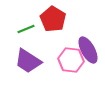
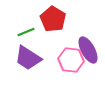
green line: moved 3 px down
purple trapezoid: moved 3 px up
